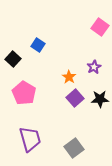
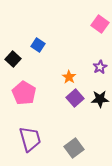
pink square: moved 3 px up
purple star: moved 6 px right
